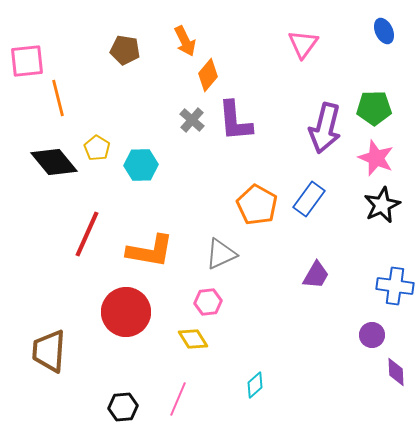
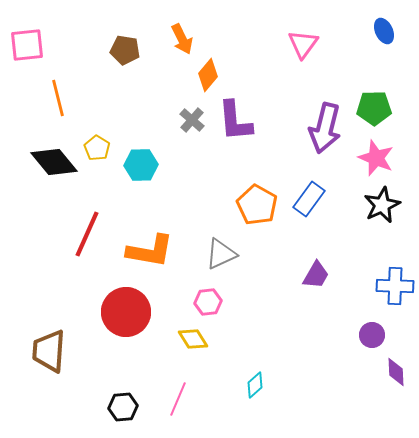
orange arrow: moved 3 px left, 2 px up
pink square: moved 16 px up
blue cross: rotated 6 degrees counterclockwise
